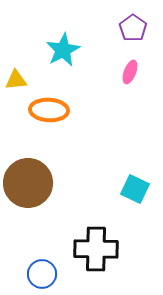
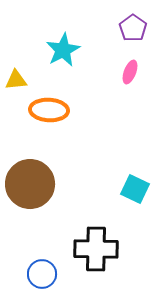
brown circle: moved 2 px right, 1 px down
